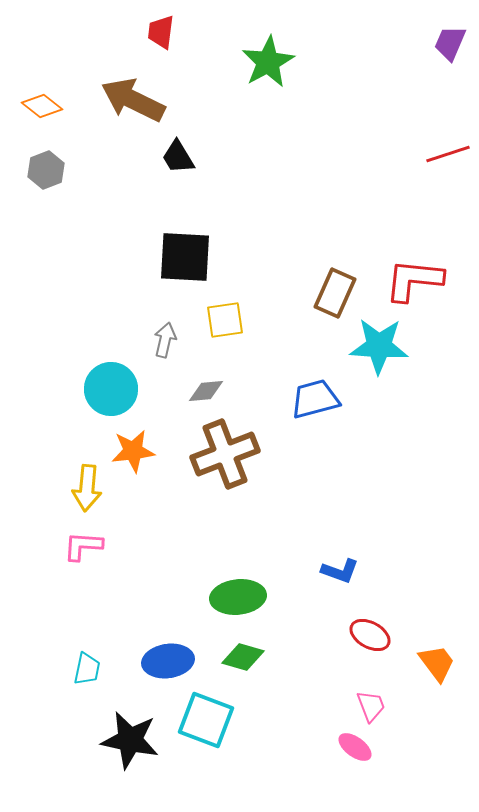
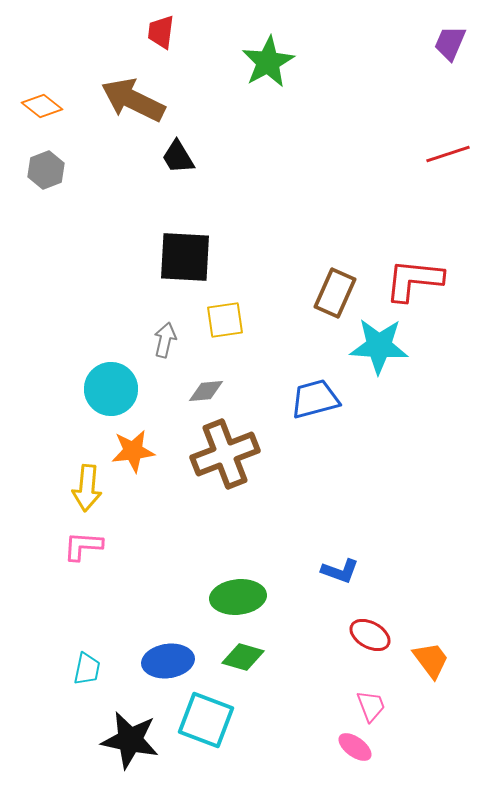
orange trapezoid: moved 6 px left, 3 px up
